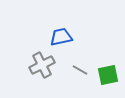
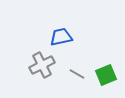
gray line: moved 3 px left, 4 px down
green square: moved 2 px left; rotated 10 degrees counterclockwise
